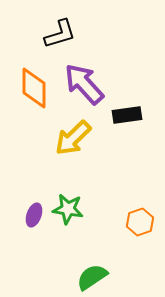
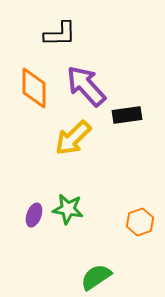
black L-shape: rotated 16 degrees clockwise
purple arrow: moved 2 px right, 2 px down
green semicircle: moved 4 px right
